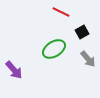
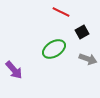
gray arrow: rotated 30 degrees counterclockwise
